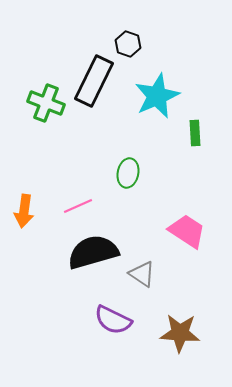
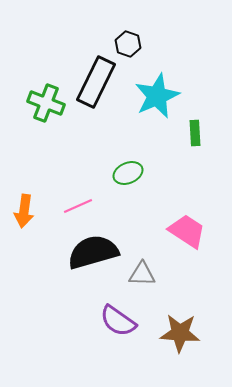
black rectangle: moved 2 px right, 1 px down
green ellipse: rotated 56 degrees clockwise
gray triangle: rotated 32 degrees counterclockwise
purple semicircle: moved 5 px right, 1 px down; rotated 9 degrees clockwise
